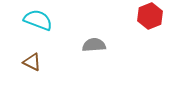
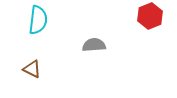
cyan semicircle: rotated 76 degrees clockwise
brown triangle: moved 7 px down
